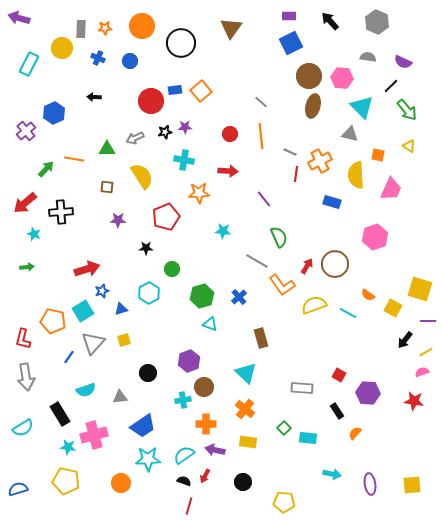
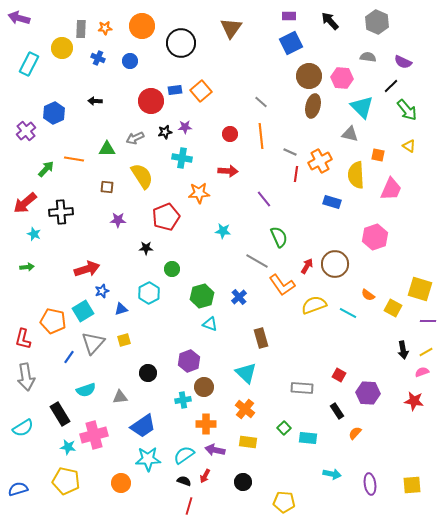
black arrow at (94, 97): moved 1 px right, 4 px down
cyan cross at (184, 160): moved 2 px left, 2 px up
black arrow at (405, 340): moved 2 px left, 10 px down; rotated 48 degrees counterclockwise
